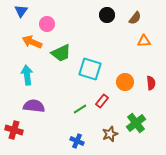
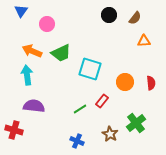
black circle: moved 2 px right
orange arrow: moved 9 px down
brown star: rotated 21 degrees counterclockwise
